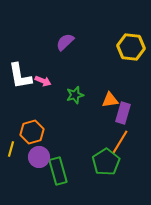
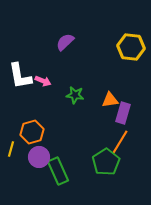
green star: rotated 24 degrees clockwise
green rectangle: rotated 8 degrees counterclockwise
